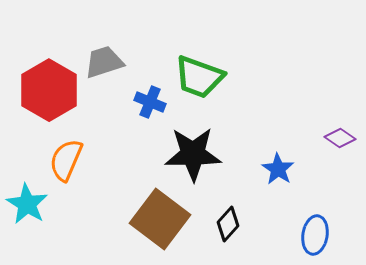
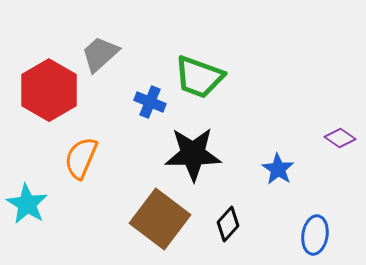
gray trapezoid: moved 4 px left, 8 px up; rotated 24 degrees counterclockwise
orange semicircle: moved 15 px right, 2 px up
